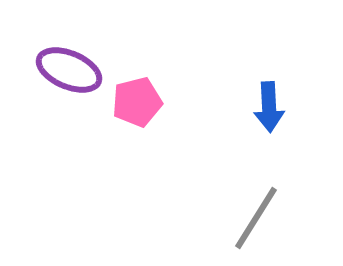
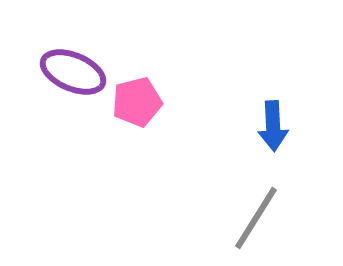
purple ellipse: moved 4 px right, 2 px down
blue arrow: moved 4 px right, 19 px down
